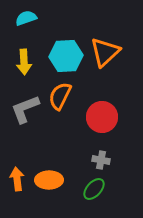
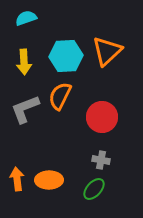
orange triangle: moved 2 px right, 1 px up
